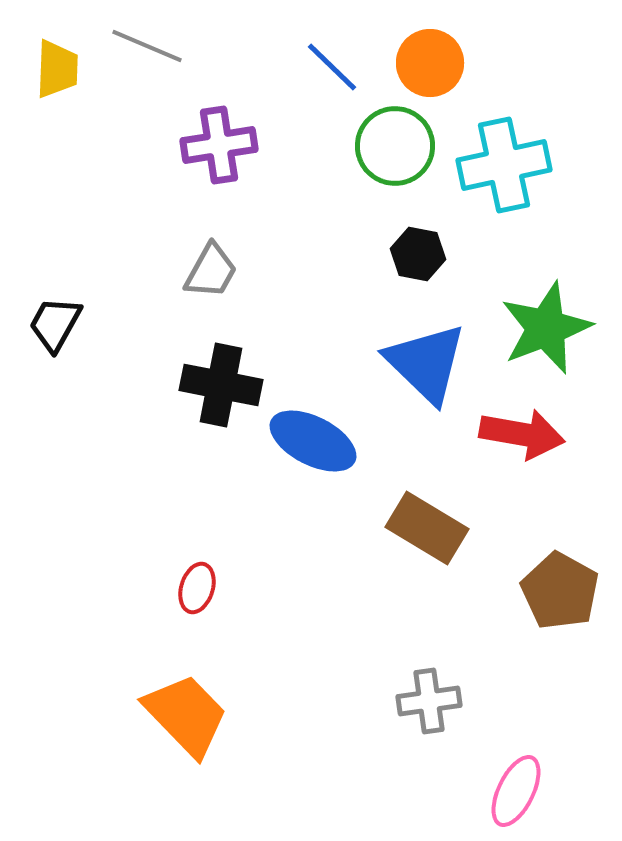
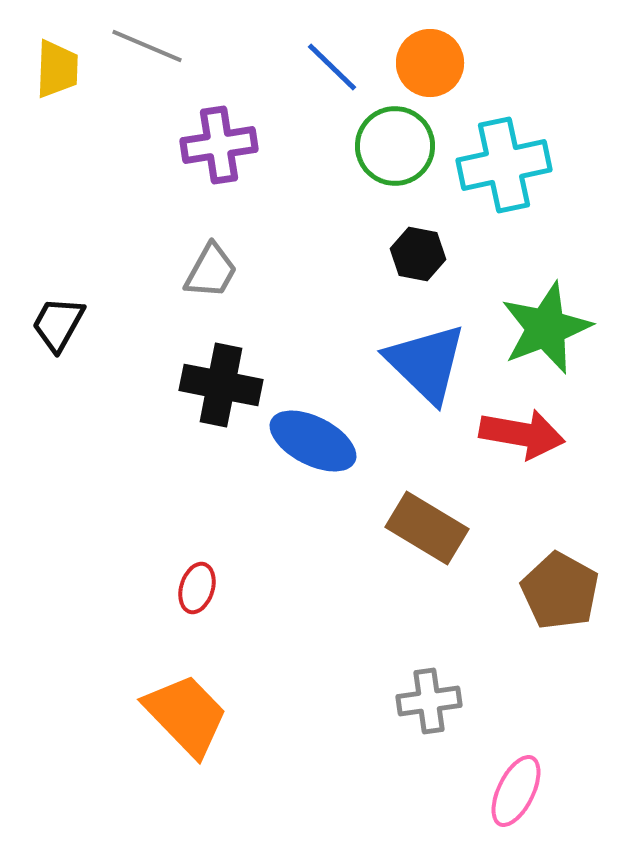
black trapezoid: moved 3 px right
